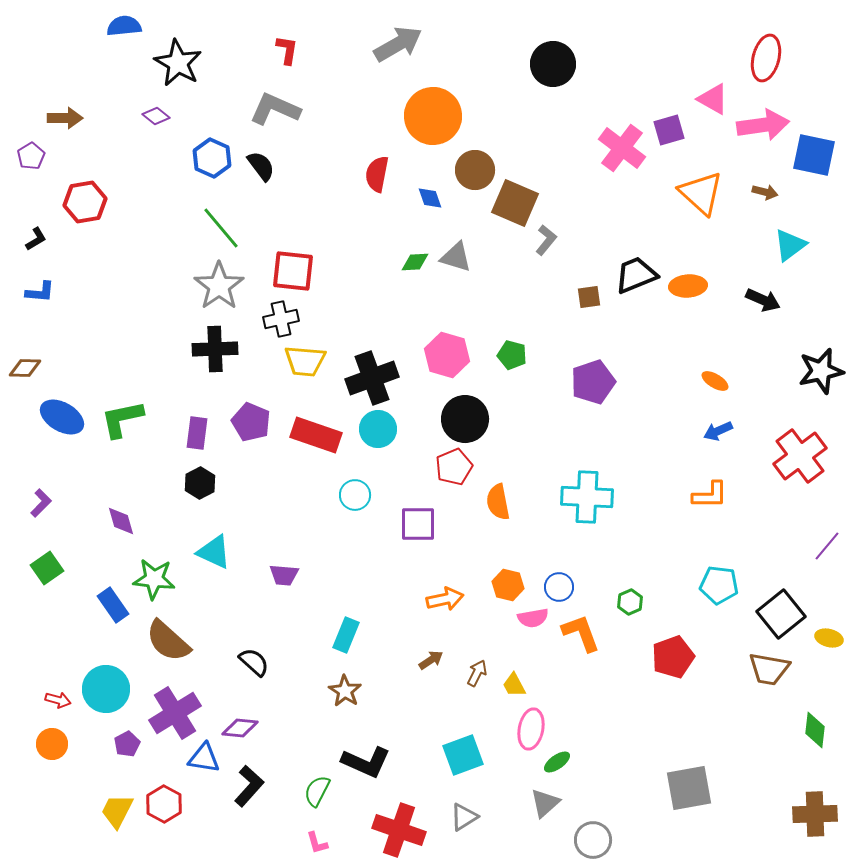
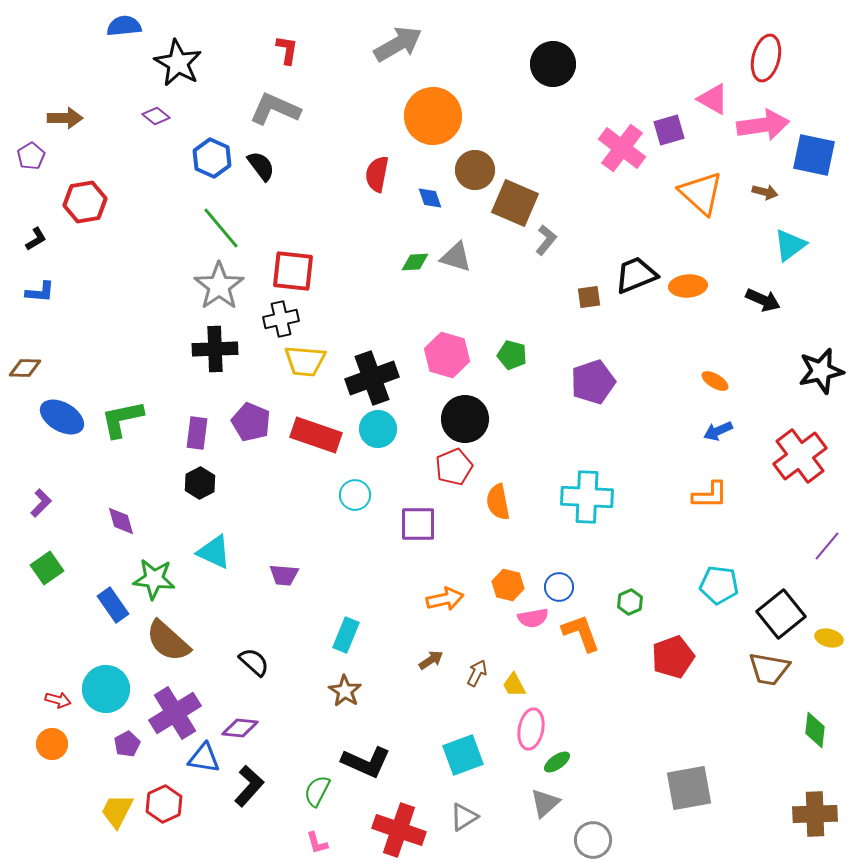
red hexagon at (164, 804): rotated 6 degrees clockwise
